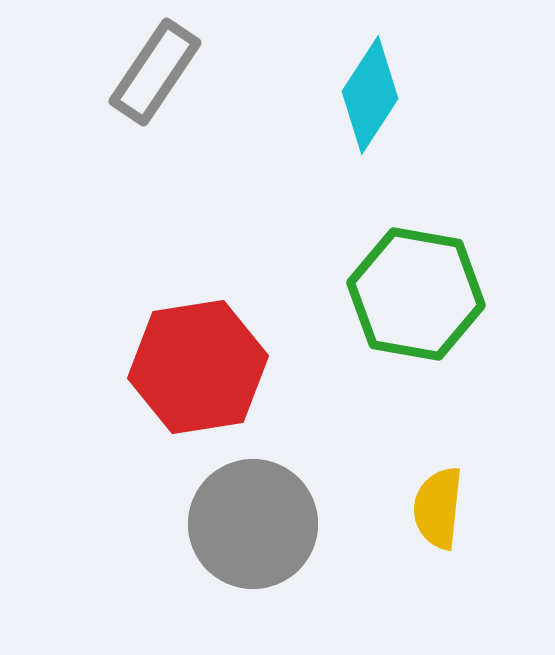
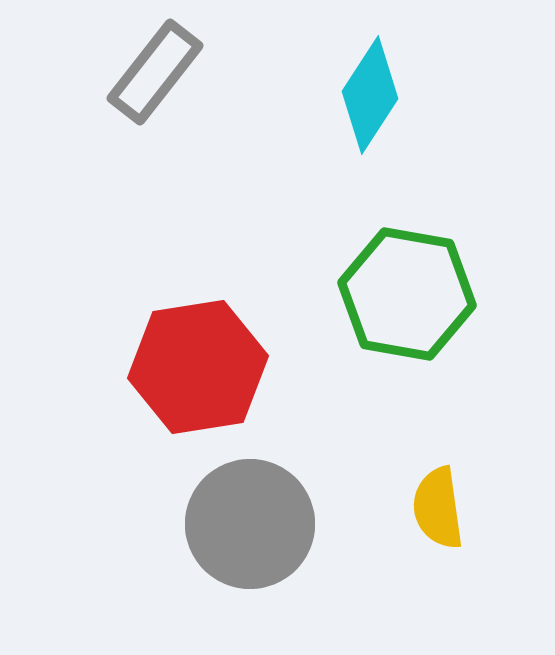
gray rectangle: rotated 4 degrees clockwise
green hexagon: moved 9 px left
yellow semicircle: rotated 14 degrees counterclockwise
gray circle: moved 3 px left
